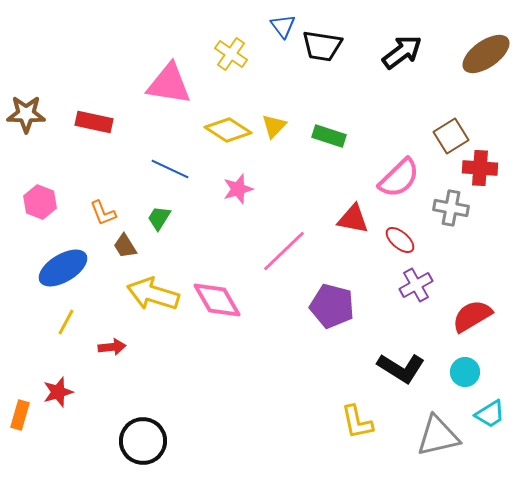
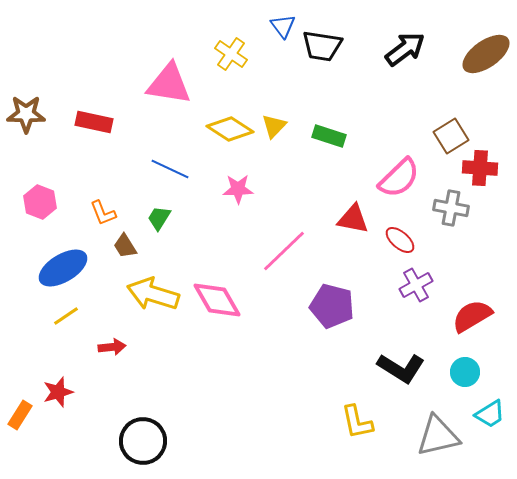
black arrow: moved 3 px right, 3 px up
yellow diamond: moved 2 px right, 1 px up
pink star: rotated 16 degrees clockwise
yellow line: moved 6 px up; rotated 28 degrees clockwise
orange rectangle: rotated 16 degrees clockwise
